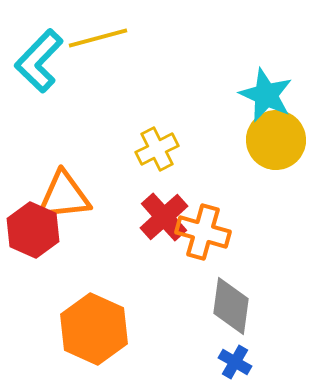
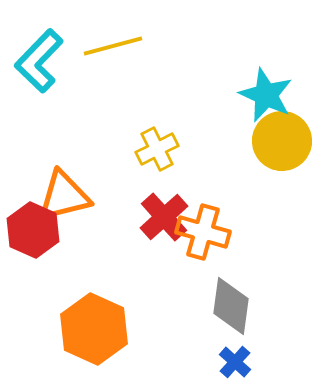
yellow line: moved 15 px right, 8 px down
yellow circle: moved 6 px right, 1 px down
orange triangle: rotated 8 degrees counterclockwise
blue cross: rotated 12 degrees clockwise
